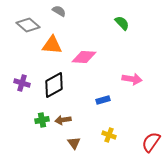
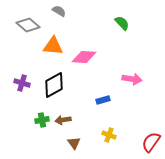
orange triangle: moved 1 px right, 1 px down
